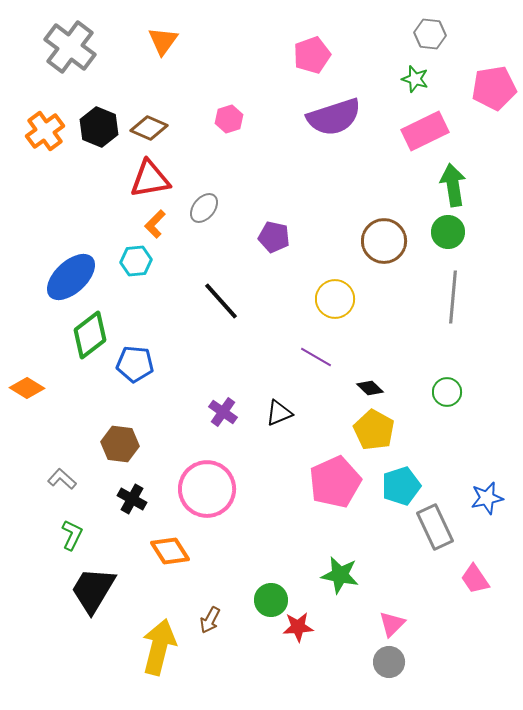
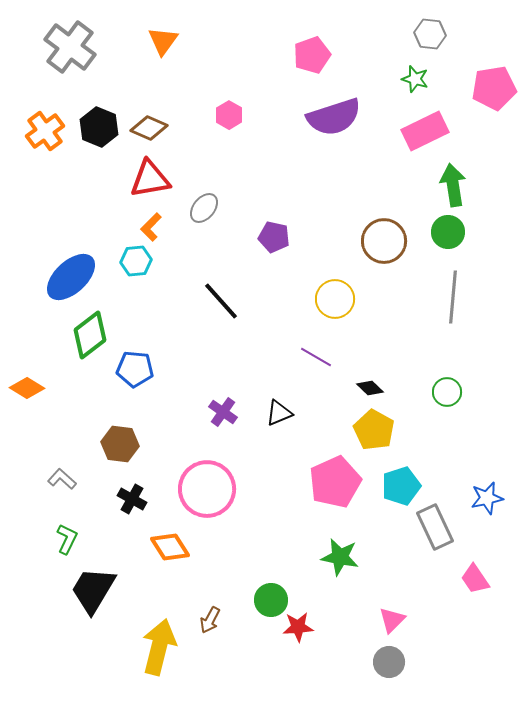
pink hexagon at (229, 119): moved 4 px up; rotated 12 degrees counterclockwise
orange L-shape at (155, 224): moved 4 px left, 3 px down
blue pentagon at (135, 364): moved 5 px down
green L-shape at (72, 535): moved 5 px left, 4 px down
orange diamond at (170, 551): moved 4 px up
green star at (340, 575): moved 18 px up
pink triangle at (392, 624): moved 4 px up
